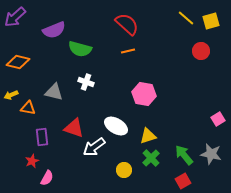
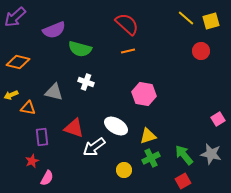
green cross: rotated 18 degrees clockwise
